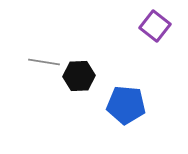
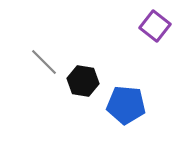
gray line: rotated 36 degrees clockwise
black hexagon: moved 4 px right, 5 px down; rotated 12 degrees clockwise
